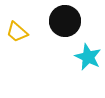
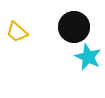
black circle: moved 9 px right, 6 px down
